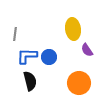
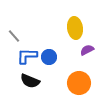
yellow ellipse: moved 2 px right, 1 px up
gray line: moved 1 px left, 2 px down; rotated 48 degrees counterclockwise
purple semicircle: rotated 96 degrees clockwise
black semicircle: rotated 126 degrees clockwise
